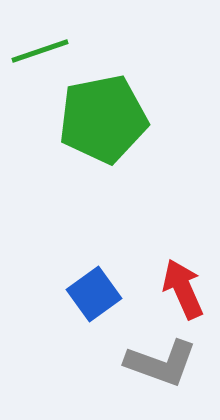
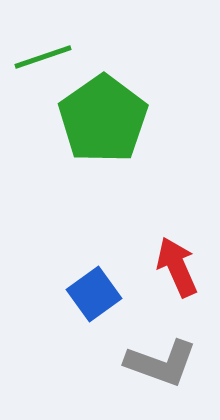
green line: moved 3 px right, 6 px down
green pentagon: rotated 24 degrees counterclockwise
red arrow: moved 6 px left, 22 px up
